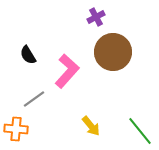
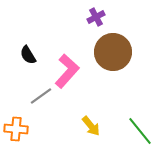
gray line: moved 7 px right, 3 px up
